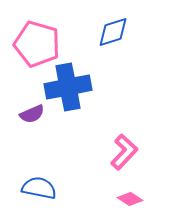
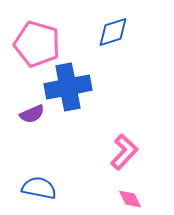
pink diamond: rotated 30 degrees clockwise
